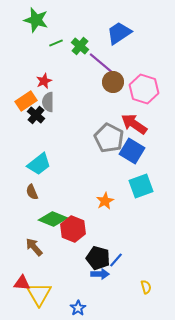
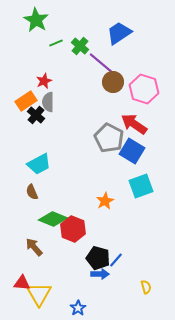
green star: rotated 15 degrees clockwise
cyan trapezoid: rotated 10 degrees clockwise
